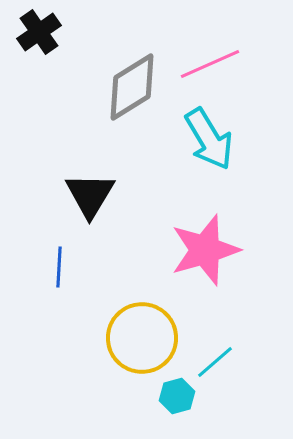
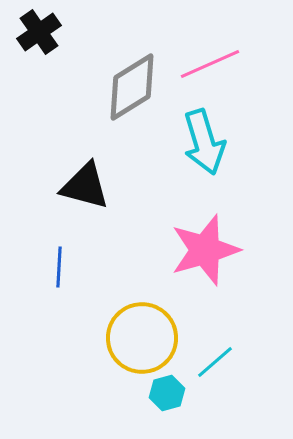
cyan arrow: moved 5 px left, 3 px down; rotated 14 degrees clockwise
black triangle: moved 5 px left, 9 px up; rotated 46 degrees counterclockwise
cyan hexagon: moved 10 px left, 3 px up
